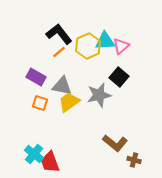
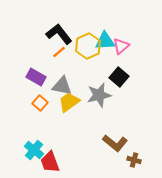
orange square: rotated 21 degrees clockwise
cyan cross: moved 4 px up
